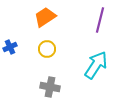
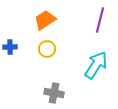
orange trapezoid: moved 3 px down
blue cross: rotated 24 degrees clockwise
gray cross: moved 4 px right, 6 px down
